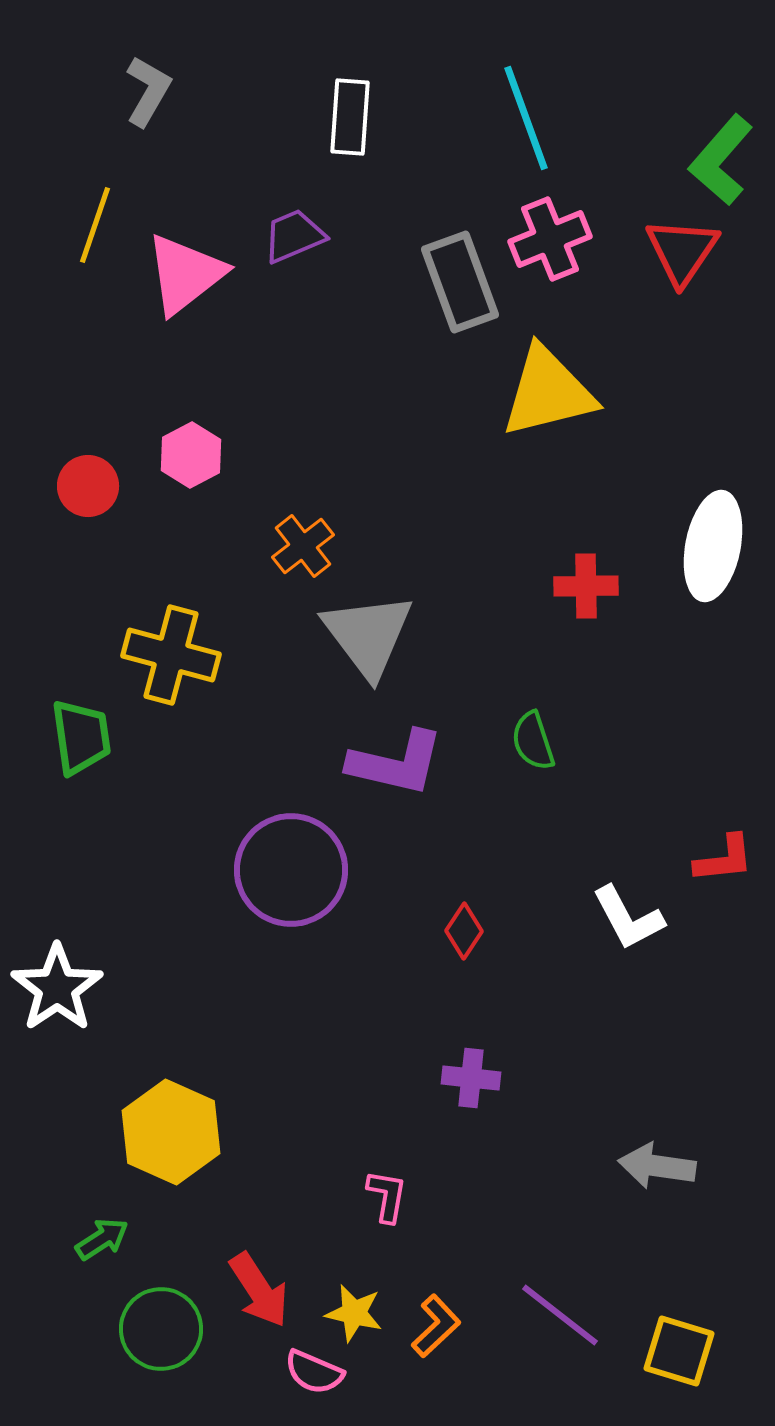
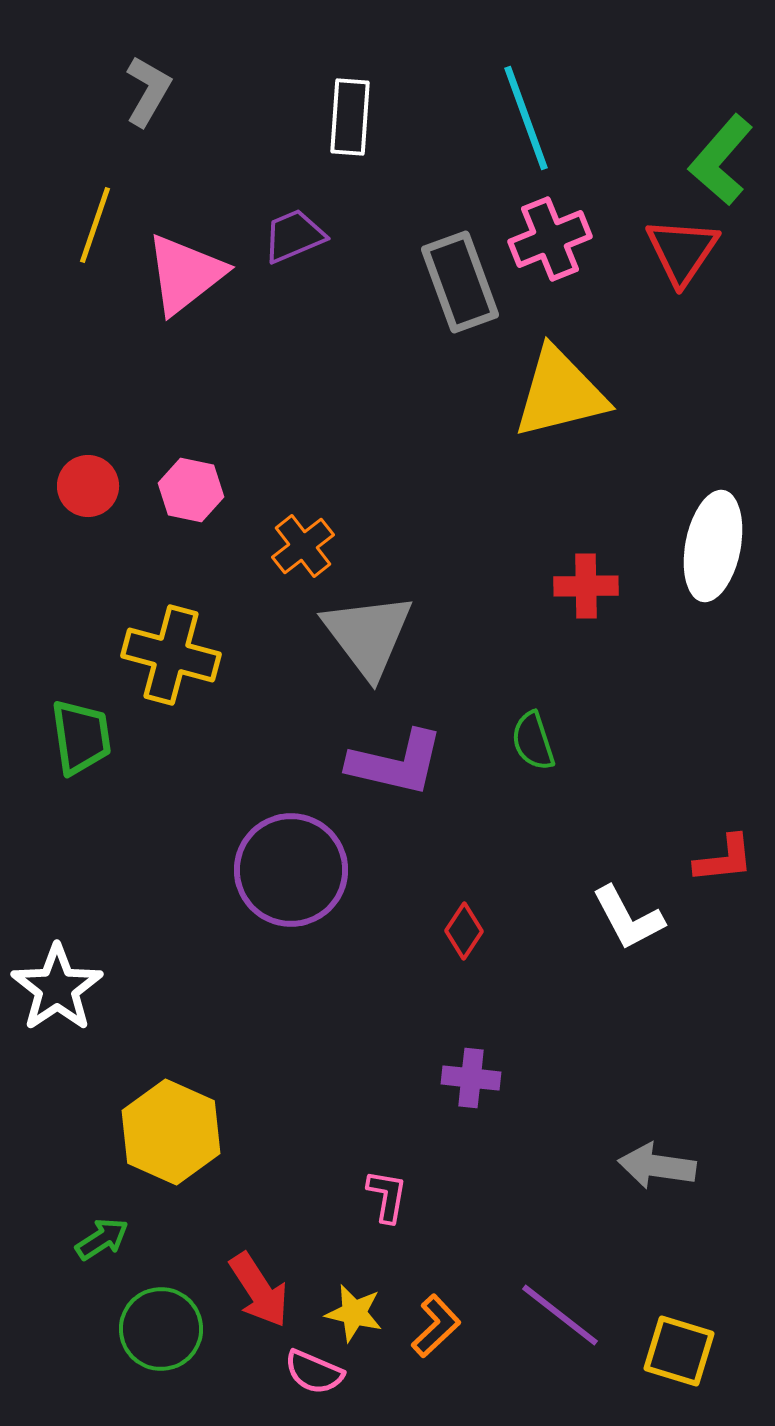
yellow triangle: moved 12 px right, 1 px down
pink hexagon: moved 35 px down; rotated 20 degrees counterclockwise
